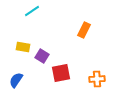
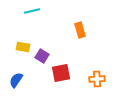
cyan line: rotated 21 degrees clockwise
orange rectangle: moved 4 px left; rotated 42 degrees counterclockwise
